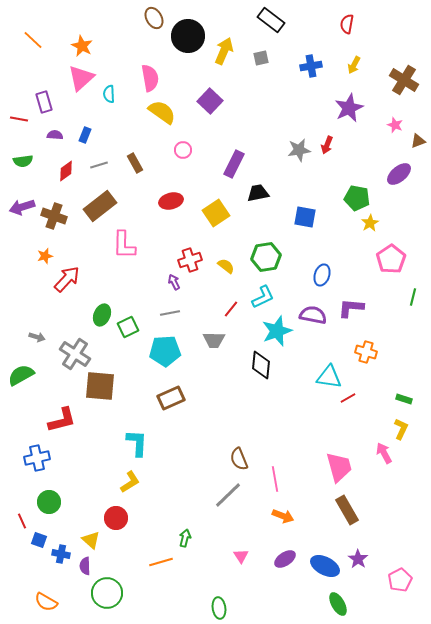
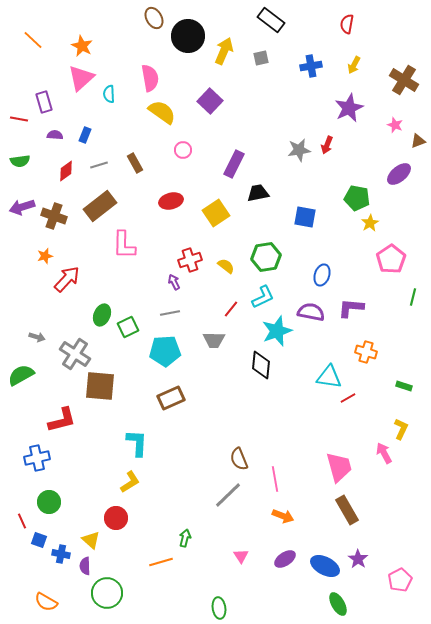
green semicircle at (23, 161): moved 3 px left
purple semicircle at (313, 315): moved 2 px left, 3 px up
green rectangle at (404, 399): moved 13 px up
